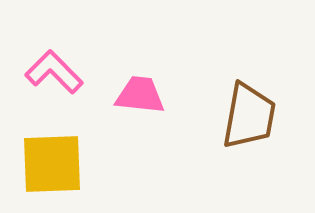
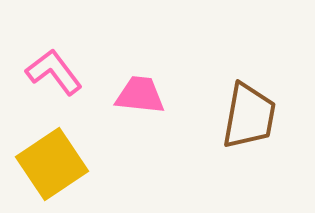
pink L-shape: rotated 8 degrees clockwise
yellow square: rotated 32 degrees counterclockwise
